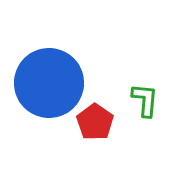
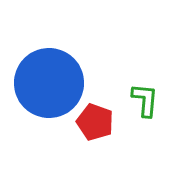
red pentagon: rotated 15 degrees counterclockwise
